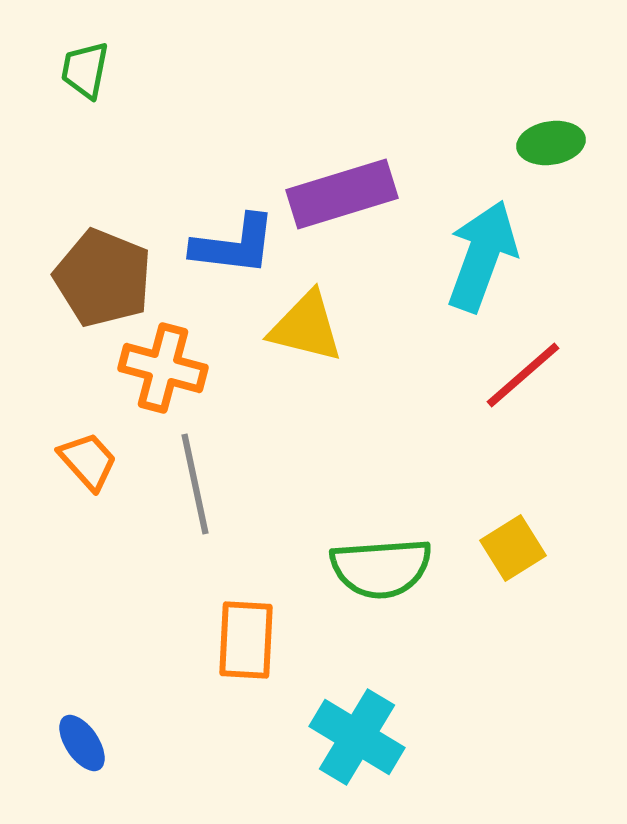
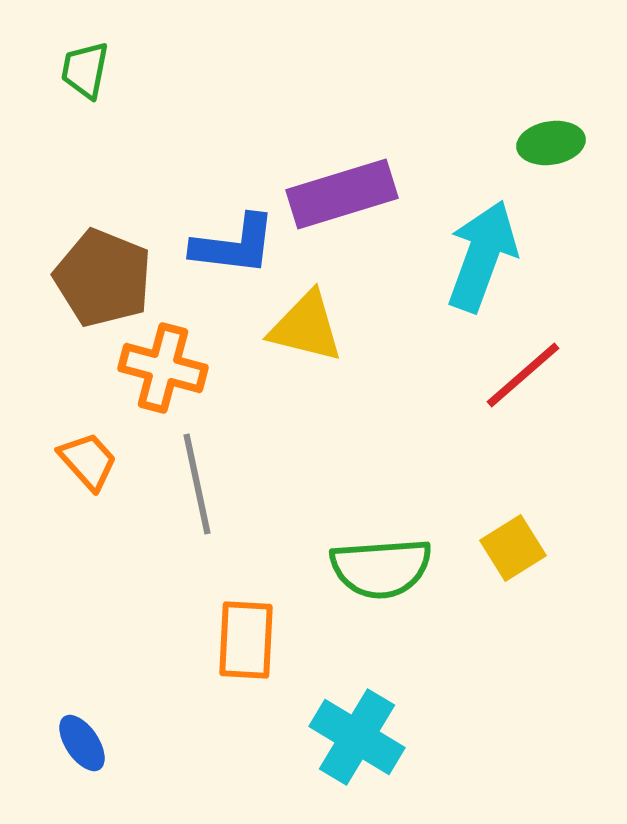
gray line: moved 2 px right
